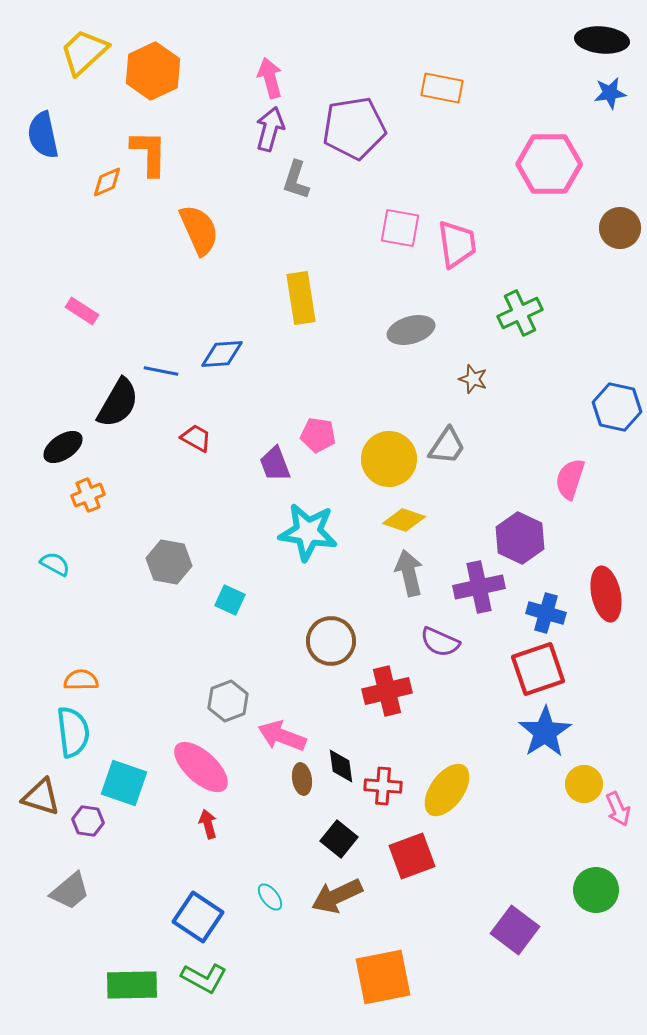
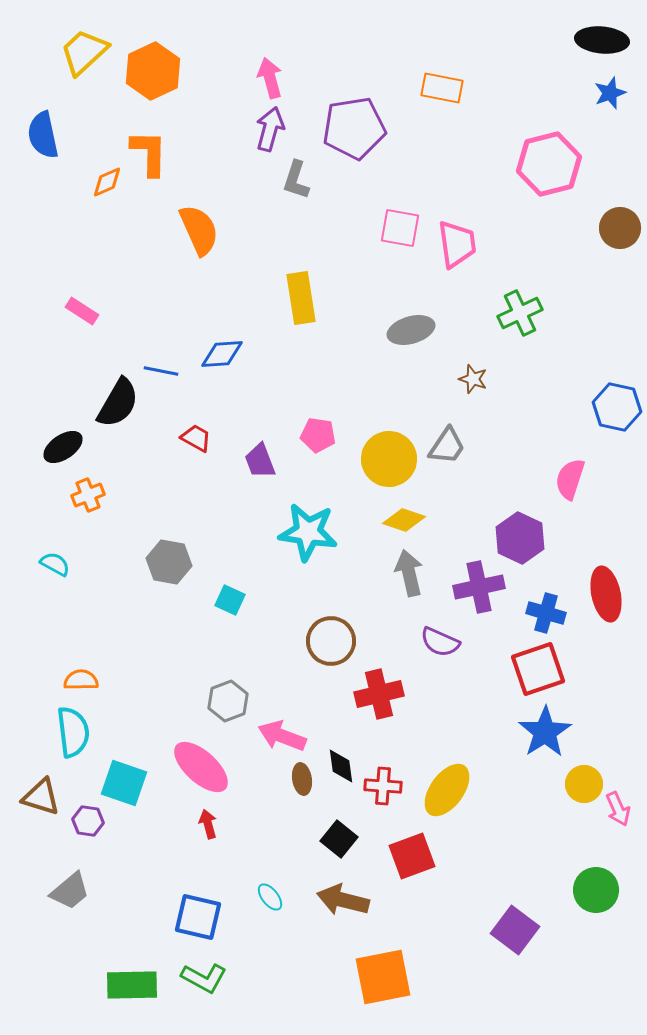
blue star at (610, 93): rotated 12 degrees counterclockwise
pink hexagon at (549, 164): rotated 14 degrees counterclockwise
purple trapezoid at (275, 464): moved 15 px left, 3 px up
red cross at (387, 691): moved 8 px left, 3 px down
brown arrow at (337, 896): moved 6 px right, 4 px down; rotated 39 degrees clockwise
blue square at (198, 917): rotated 21 degrees counterclockwise
